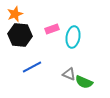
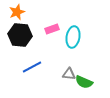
orange star: moved 2 px right, 2 px up
gray triangle: rotated 16 degrees counterclockwise
